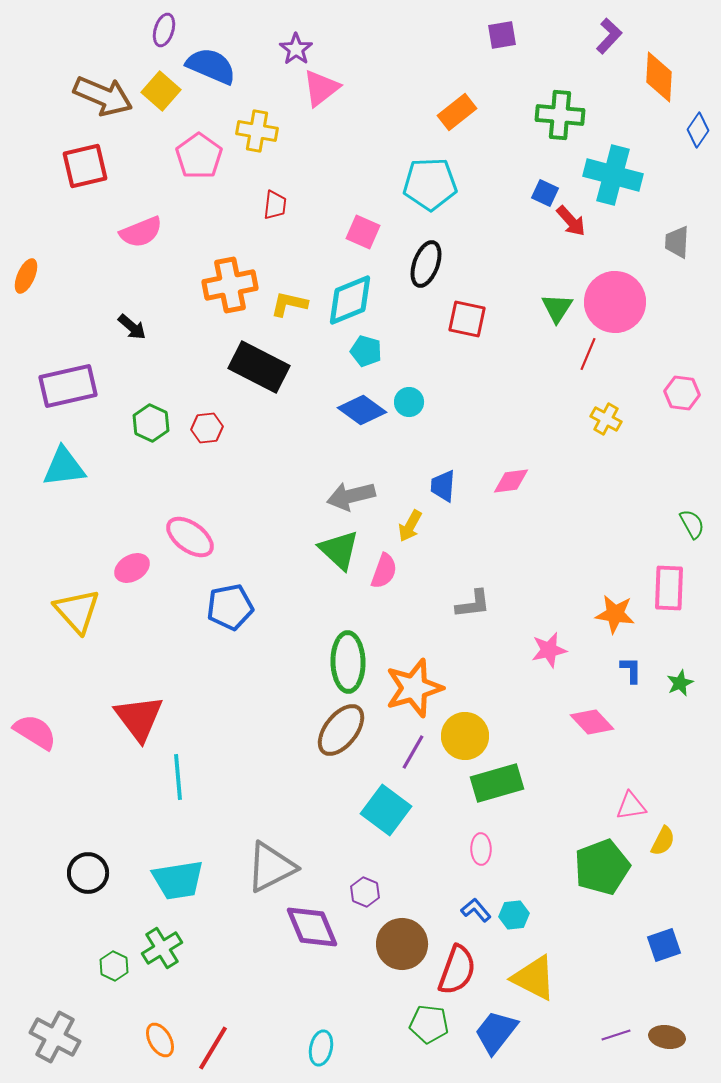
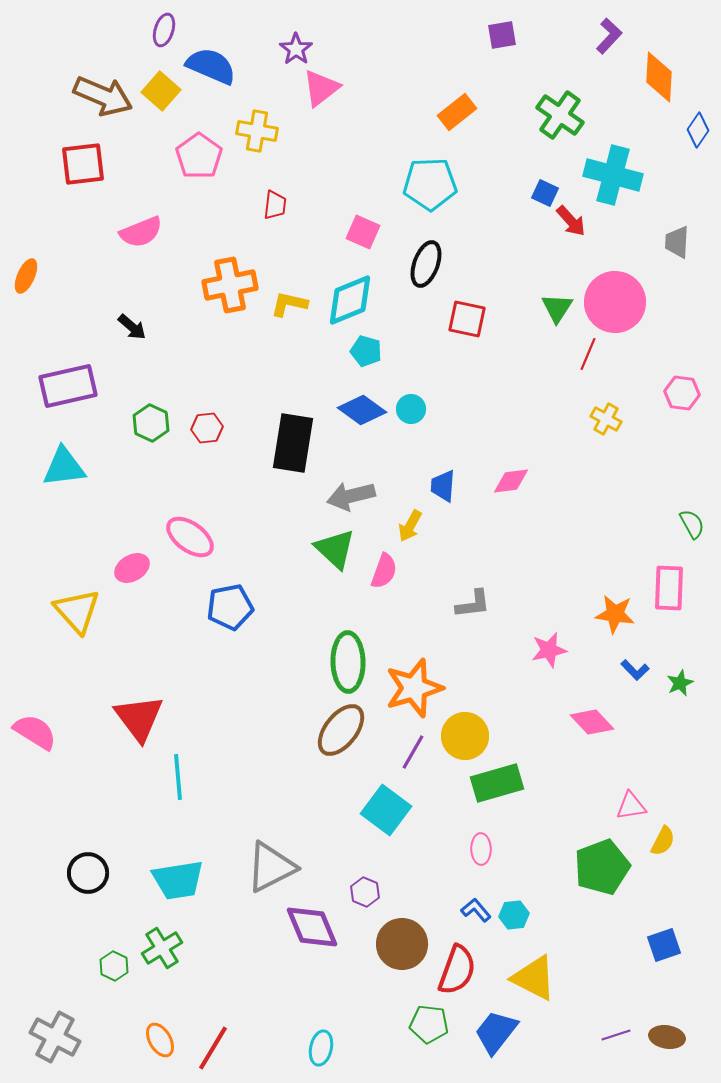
green cross at (560, 115): rotated 30 degrees clockwise
red square at (85, 166): moved 2 px left, 2 px up; rotated 6 degrees clockwise
black rectangle at (259, 367): moved 34 px right, 76 px down; rotated 72 degrees clockwise
cyan circle at (409, 402): moved 2 px right, 7 px down
green triangle at (339, 550): moved 4 px left, 1 px up
blue L-shape at (631, 670): moved 4 px right; rotated 136 degrees clockwise
